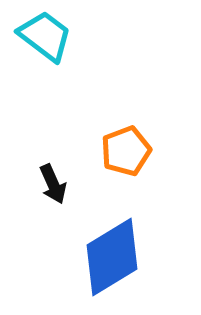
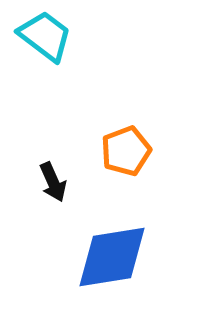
black arrow: moved 2 px up
blue diamond: rotated 22 degrees clockwise
